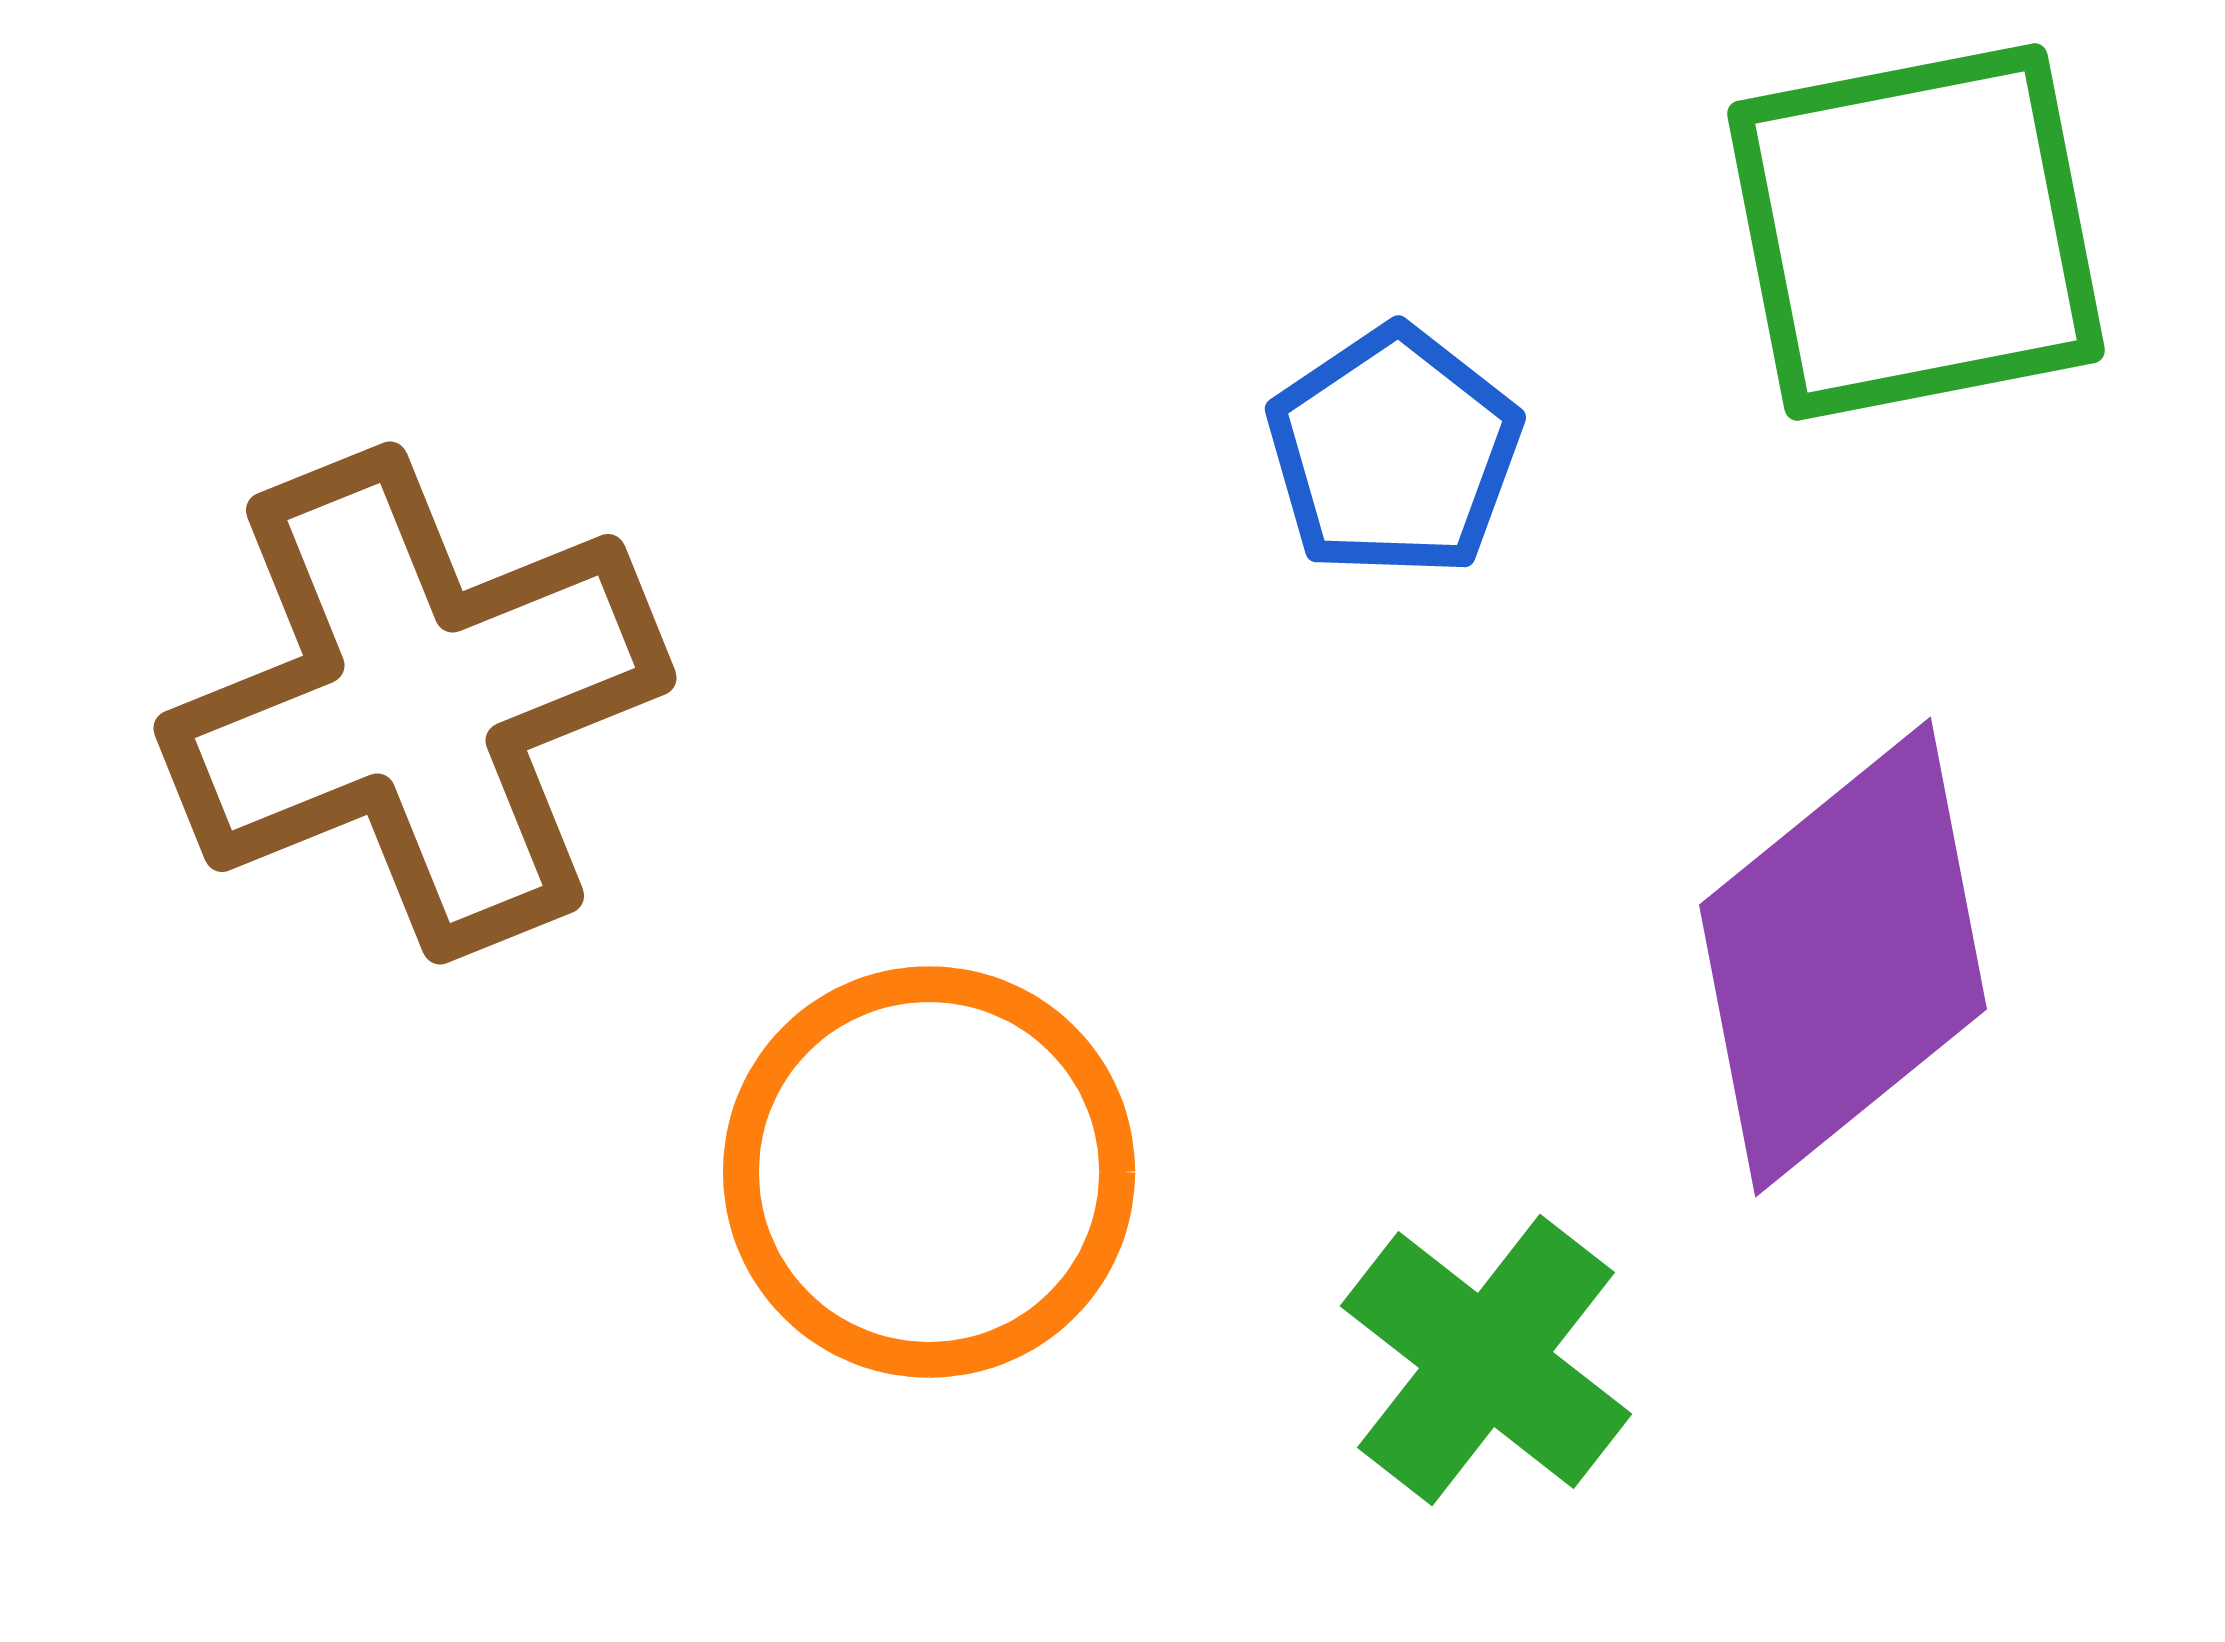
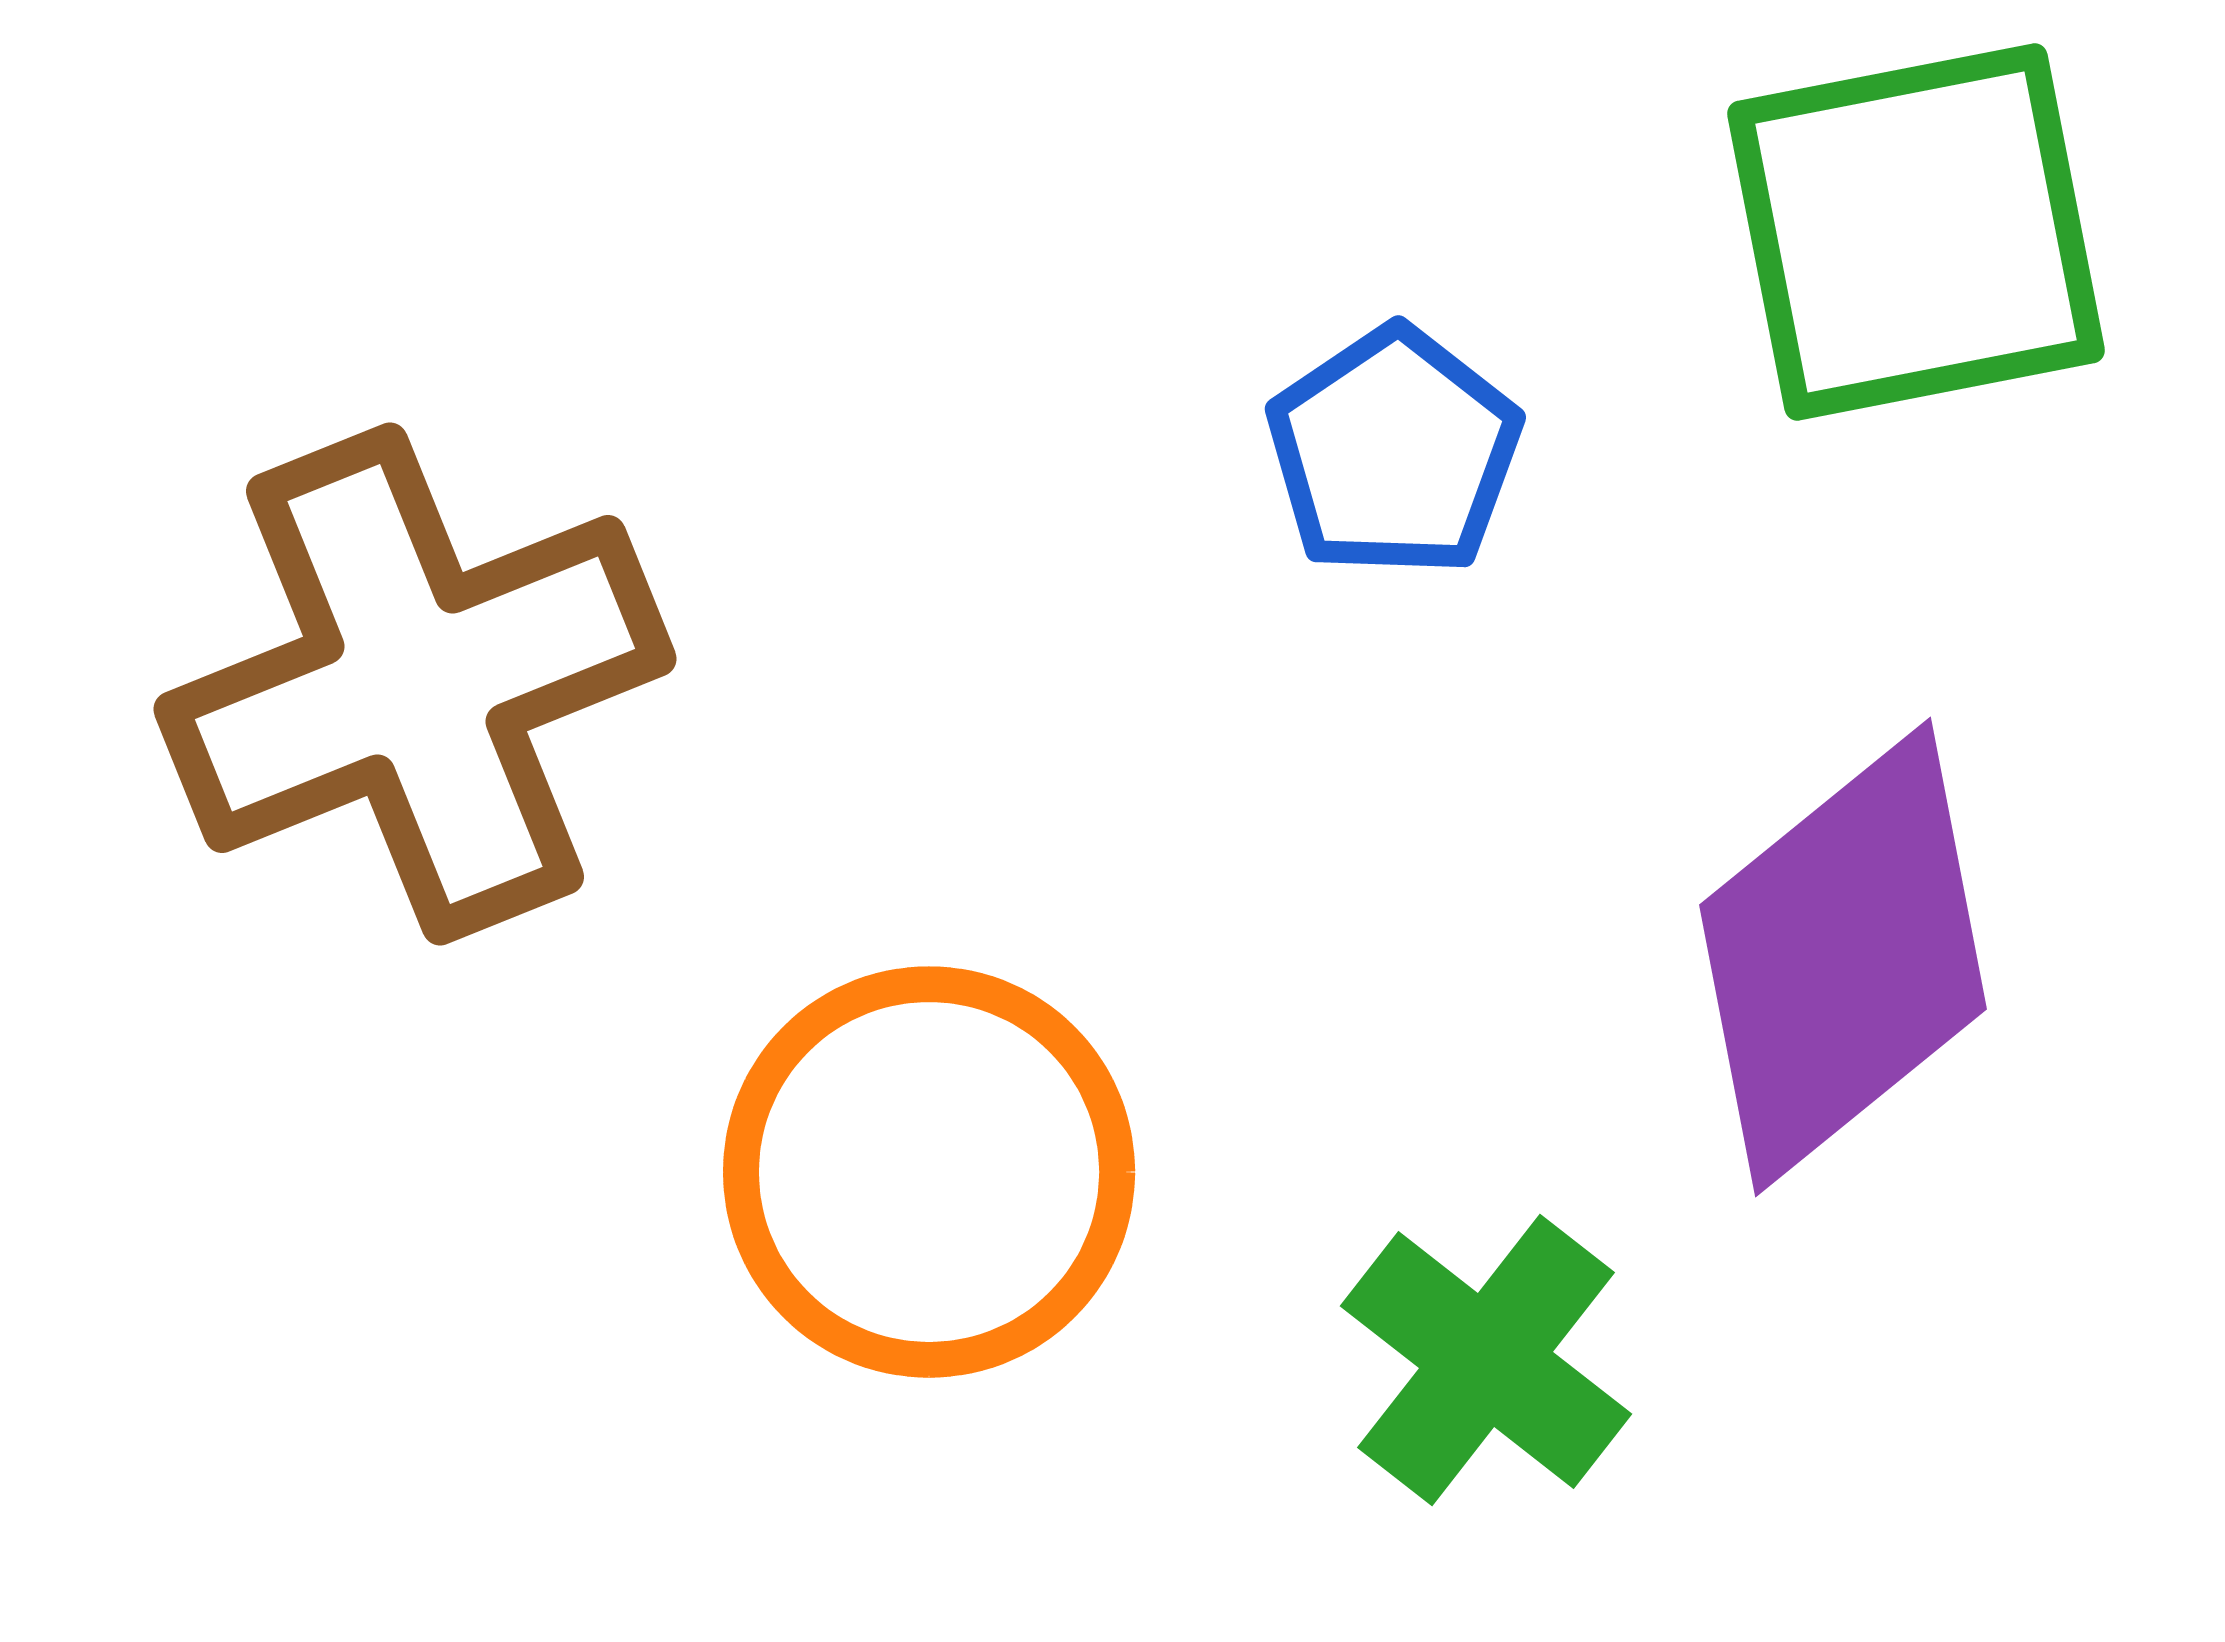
brown cross: moved 19 px up
